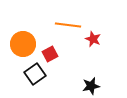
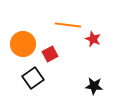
black square: moved 2 px left, 4 px down
black star: moved 3 px right; rotated 18 degrees clockwise
